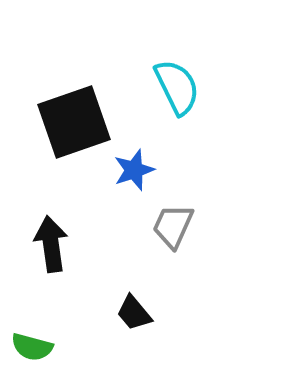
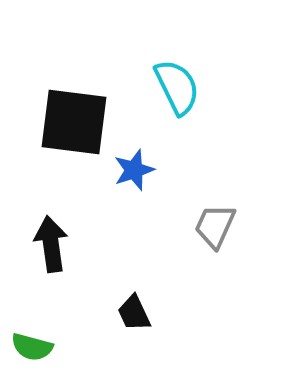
black square: rotated 26 degrees clockwise
gray trapezoid: moved 42 px right
black trapezoid: rotated 15 degrees clockwise
